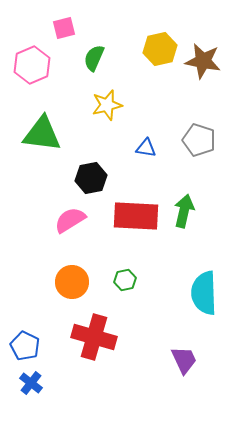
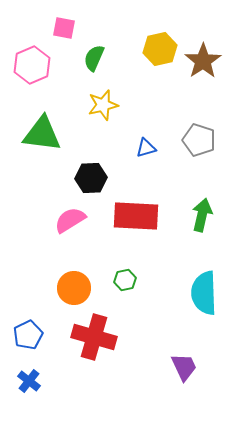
pink square: rotated 25 degrees clockwise
brown star: rotated 27 degrees clockwise
yellow star: moved 4 px left
blue triangle: rotated 25 degrees counterclockwise
black hexagon: rotated 8 degrees clockwise
green arrow: moved 18 px right, 4 px down
orange circle: moved 2 px right, 6 px down
blue pentagon: moved 3 px right, 11 px up; rotated 20 degrees clockwise
purple trapezoid: moved 7 px down
blue cross: moved 2 px left, 2 px up
